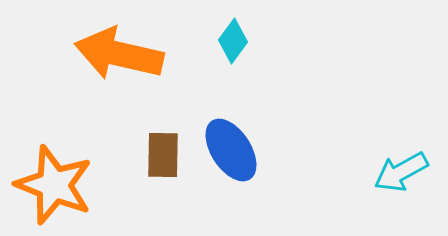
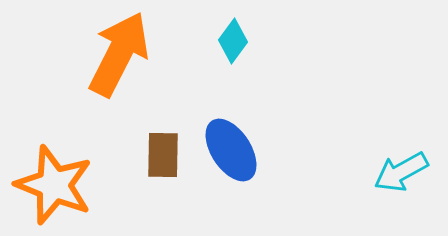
orange arrow: rotated 104 degrees clockwise
